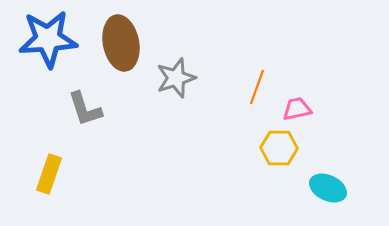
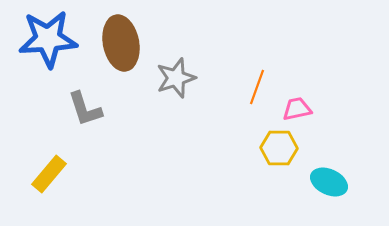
yellow rectangle: rotated 21 degrees clockwise
cyan ellipse: moved 1 px right, 6 px up
